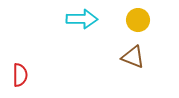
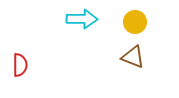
yellow circle: moved 3 px left, 2 px down
red semicircle: moved 10 px up
